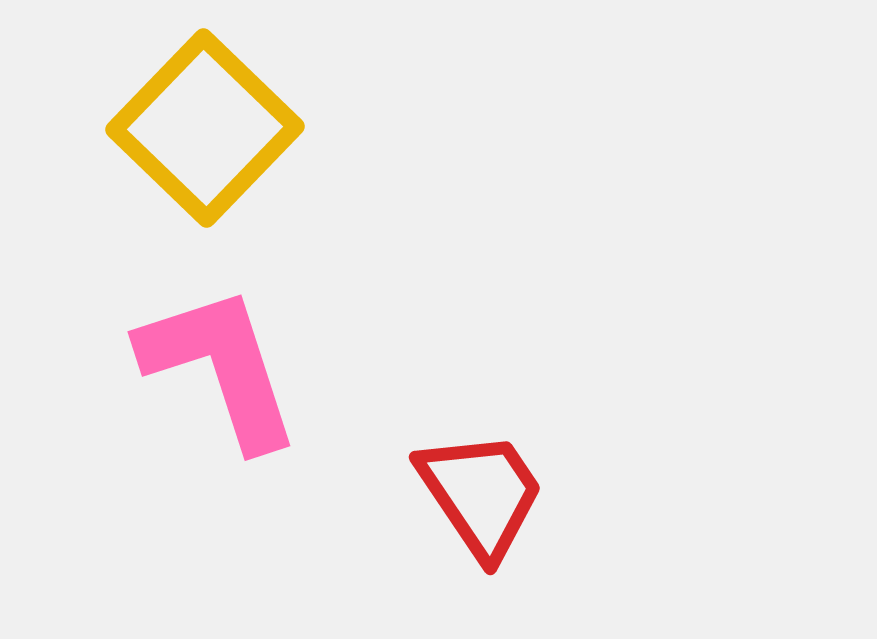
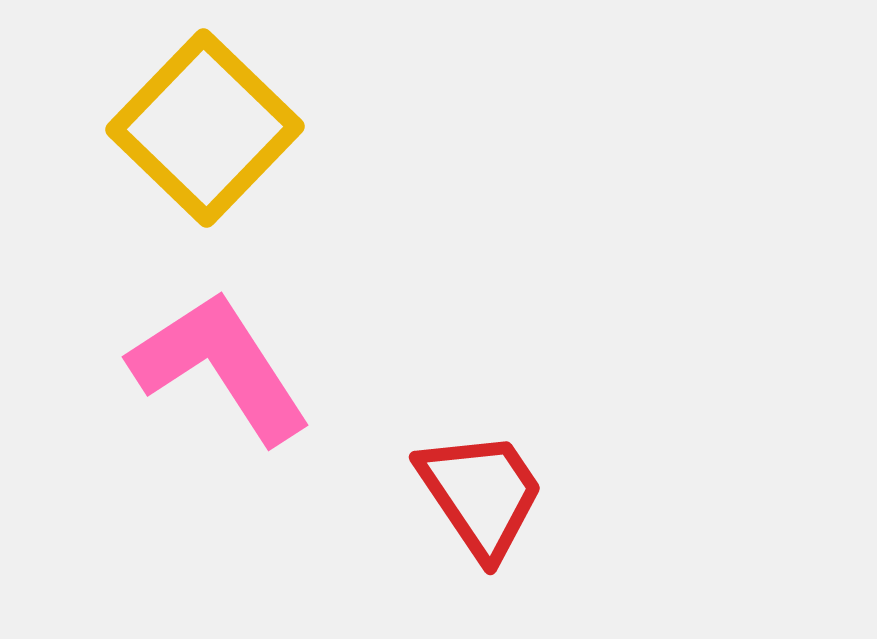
pink L-shape: rotated 15 degrees counterclockwise
